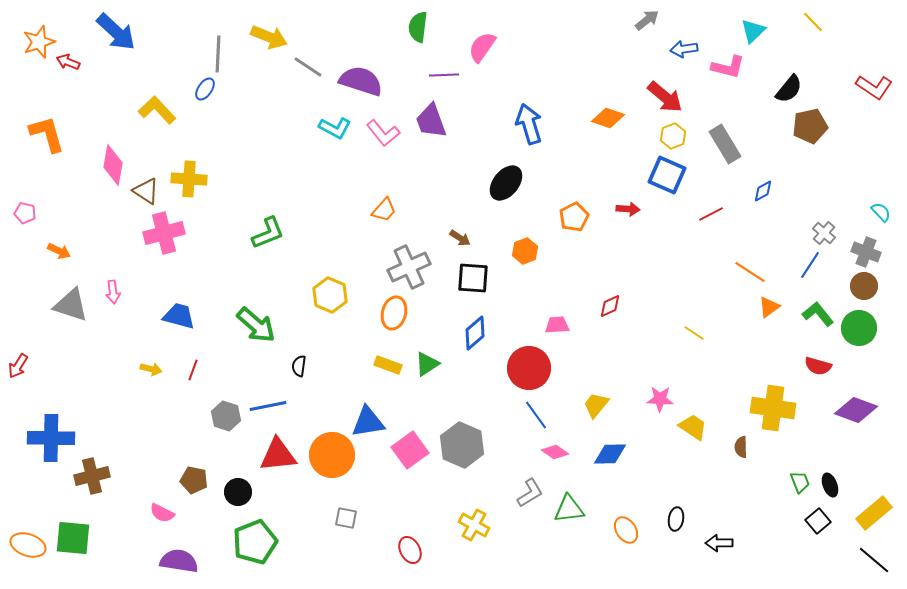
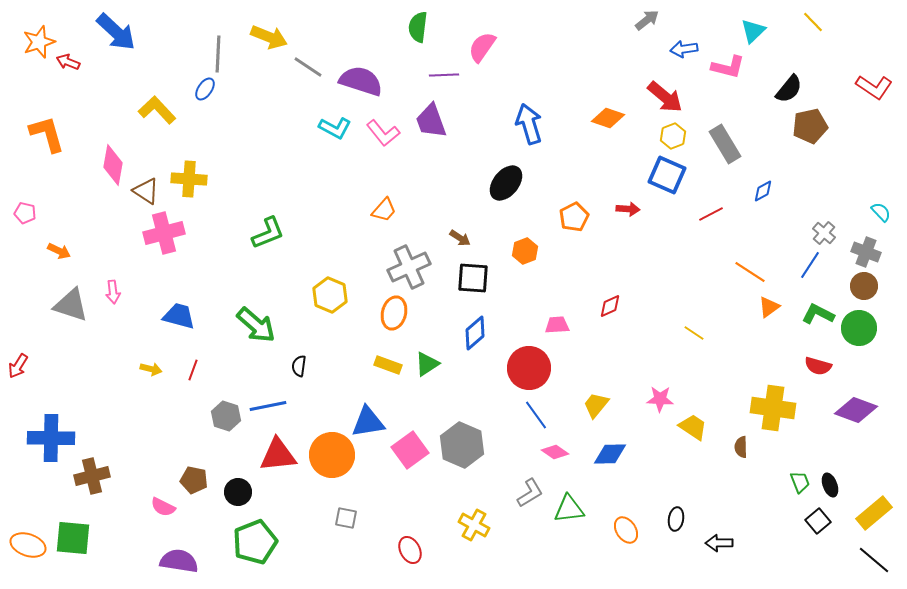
green L-shape at (818, 314): rotated 24 degrees counterclockwise
pink semicircle at (162, 513): moved 1 px right, 6 px up
